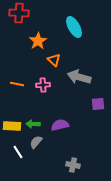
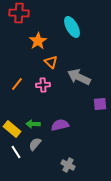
cyan ellipse: moved 2 px left
orange triangle: moved 3 px left, 2 px down
gray arrow: rotated 10 degrees clockwise
orange line: rotated 64 degrees counterclockwise
purple square: moved 2 px right
yellow rectangle: moved 3 px down; rotated 36 degrees clockwise
gray semicircle: moved 1 px left, 2 px down
white line: moved 2 px left
gray cross: moved 5 px left; rotated 16 degrees clockwise
